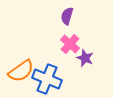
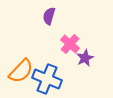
purple semicircle: moved 18 px left
purple star: rotated 24 degrees clockwise
orange semicircle: rotated 12 degrees counterclockwise
